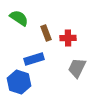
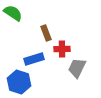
green semicircle: moved 6 px left, 5 px up
red cross: moved 6 px left, 11 px down
